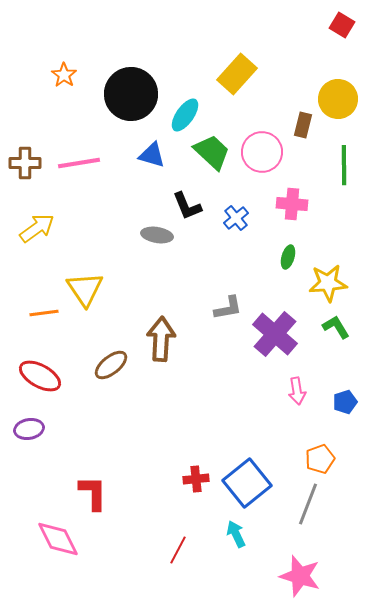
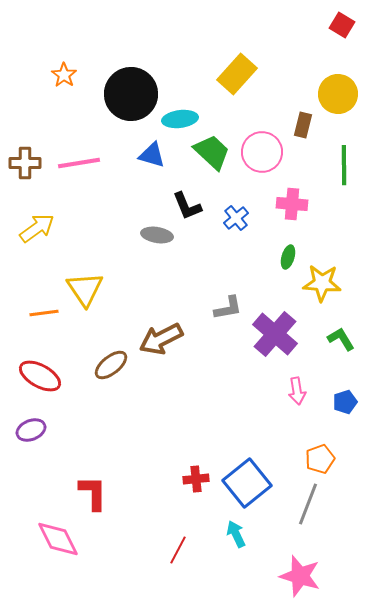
yellow circle: moved 5 px up
cyan ellipse: moved 5 px left, 4 px down; rotated 48 degrees clockwise
yellow star: moved 6 px left; rotated 9 degrees clockwise
green L-shape: moved 5 px right, 12 px down
brown arrow: rotated 120 degrees counterclockwise
purple ellipse: moved 2 px right, 1 px down; rotated 12 degrees counterclockwise
